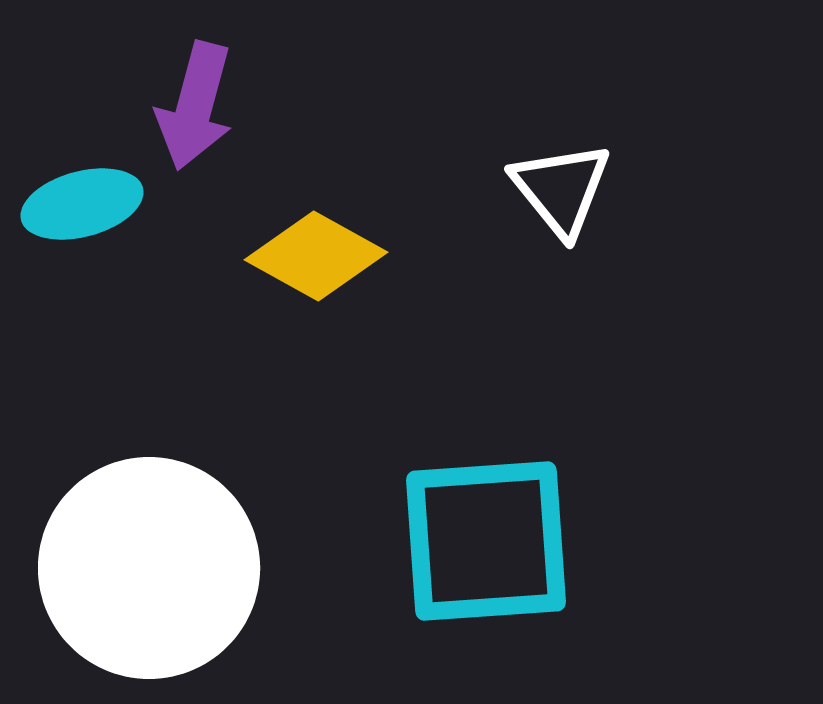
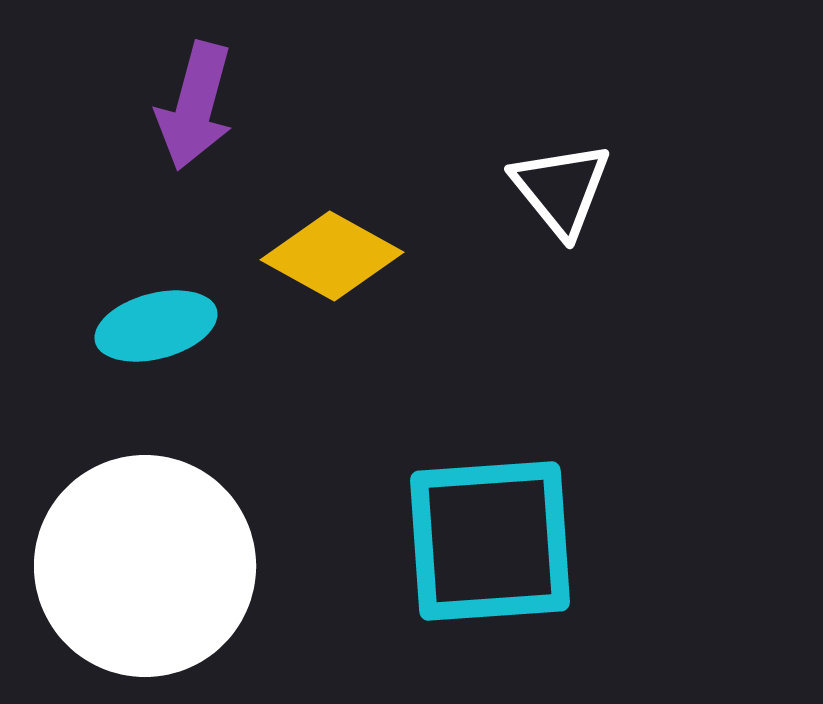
cyan ellipse: moved 74 px right, 122 px down
yellow diamond: moved 16 px right
cyan square: moved 4 px right
white circle: moved 4 px left, 2 px up
